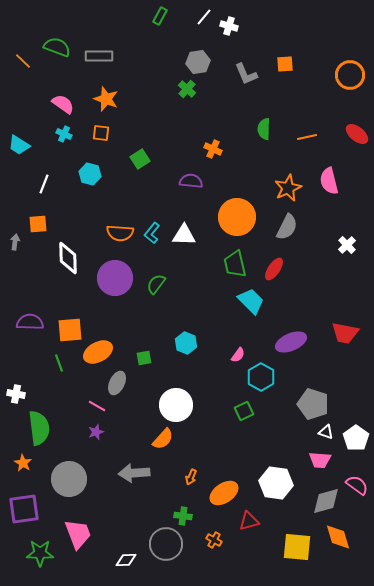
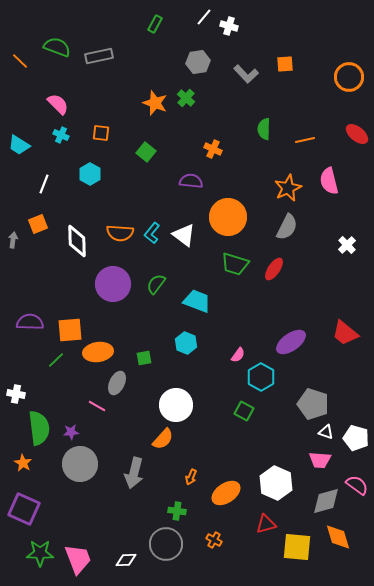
green rectangle at (160, 16): moved 5 px left, 8 px down
gray rectangle at (99, 56): rotated 12 degrees counterclockwise
orange line at (23, 61): moved 3 px left
gray L-shape at (246, 74): rotated 20 degrees counterclockwise
orange circle at (350, 75): moved 1 px left, 2 px down
green cross at (187, 89): moved 1 px left, 9 px down
orange star at (106, 99): moved 49 px right, 4 px down
pink semicircle at (63, 104): moved 5 px left; rotated 10 degrees clockwise
cyan cross at (64, 134): moved 3 px left, 1 px down
orange line at (307, 137): moved 2 px left, 3 px down
green square at (140, 159): moved 6 px right, 7 px up; rotated 18 degrees counterclockwise
cyan hexagon at (90, 174): rotated 15 degrees clockwise
orange circle at (237, 217): moved 9 px left
orange square at (38, 224): rotated 18 degrees counterclockwise
white triangle at (184, 235): rotated 35 degrees clockwise
gray arrow at (15, 242): moved 2 px left, 2 px up
white diamond at (68, 258): moved 9 px right, 17 px up
green trapezoid at (235, 264): rotated 60 degrees counterclockwise
purple circle at (115, 278): moved 2 px left, 6 px down
cyan trapezoid at (251, 301): moved 54 px left; rotated 24 degrees counterclockwise
red trapezoid at (345, 333): rotated 28 degrees clockwise
purple ellipse at (291, 342): rotated 12 degrees counterclockwise
orange ellipse at (98, 352): rotated 20 degrees clockwise
green line at (59, 363): moved 3 px left, 3 px up; rotated 66 degrees clockwise
green square at (244, 411): rotated 36 degrees counterclockwise
purple star at (96, 432): moved 25 px left; rotated 14 degrees clockwise
white pentagon at (356, 438): rotated 20 degrees counterclockwise
gray arrow at (134, 473): rotated 72 degrees counterclockwise
gray circle at (69, 479): moved 11 px right, 15 px up
white hexagon at (276, 483): rotated 16 degrees clockwise
orange ellipse at (224, 493): moved 2 px right
purple square at (24, 509): rotated 32 degrees clockwise
green cross at (183, 516): moved 6 px left, 5 px up
red triangle at (249, 521): moved 17 px right, 3 px down
pink trapezoid at (78, 534): moved 25 px down
